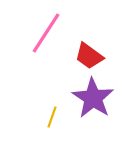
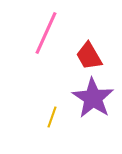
pink line: rotated 9 degrees counterclockwise
red trapezoid: rotated 24 degrees clockwise
